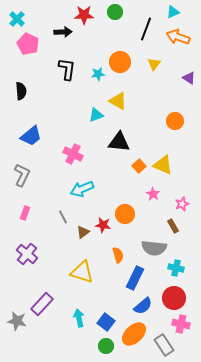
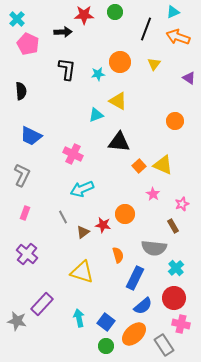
blue trapezoid at (31, 136): rotated 65 degrees clockwise
cyan cross at (176, 268): rotated 35 degrees clockwise
